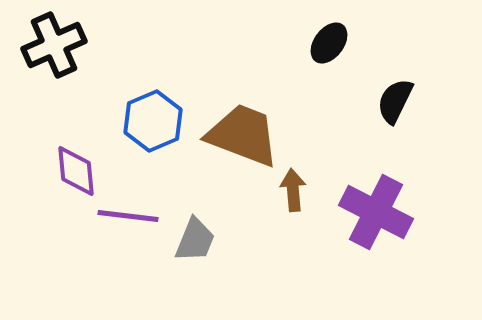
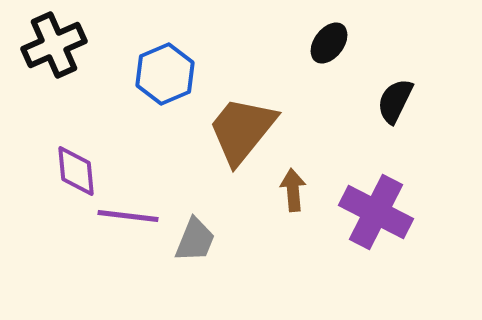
blue hexagon: moved 12 px right, 47 px up
brown trapezoid: moved 1 px left, 5 px up; rotated 72 degrees counterclockwise
